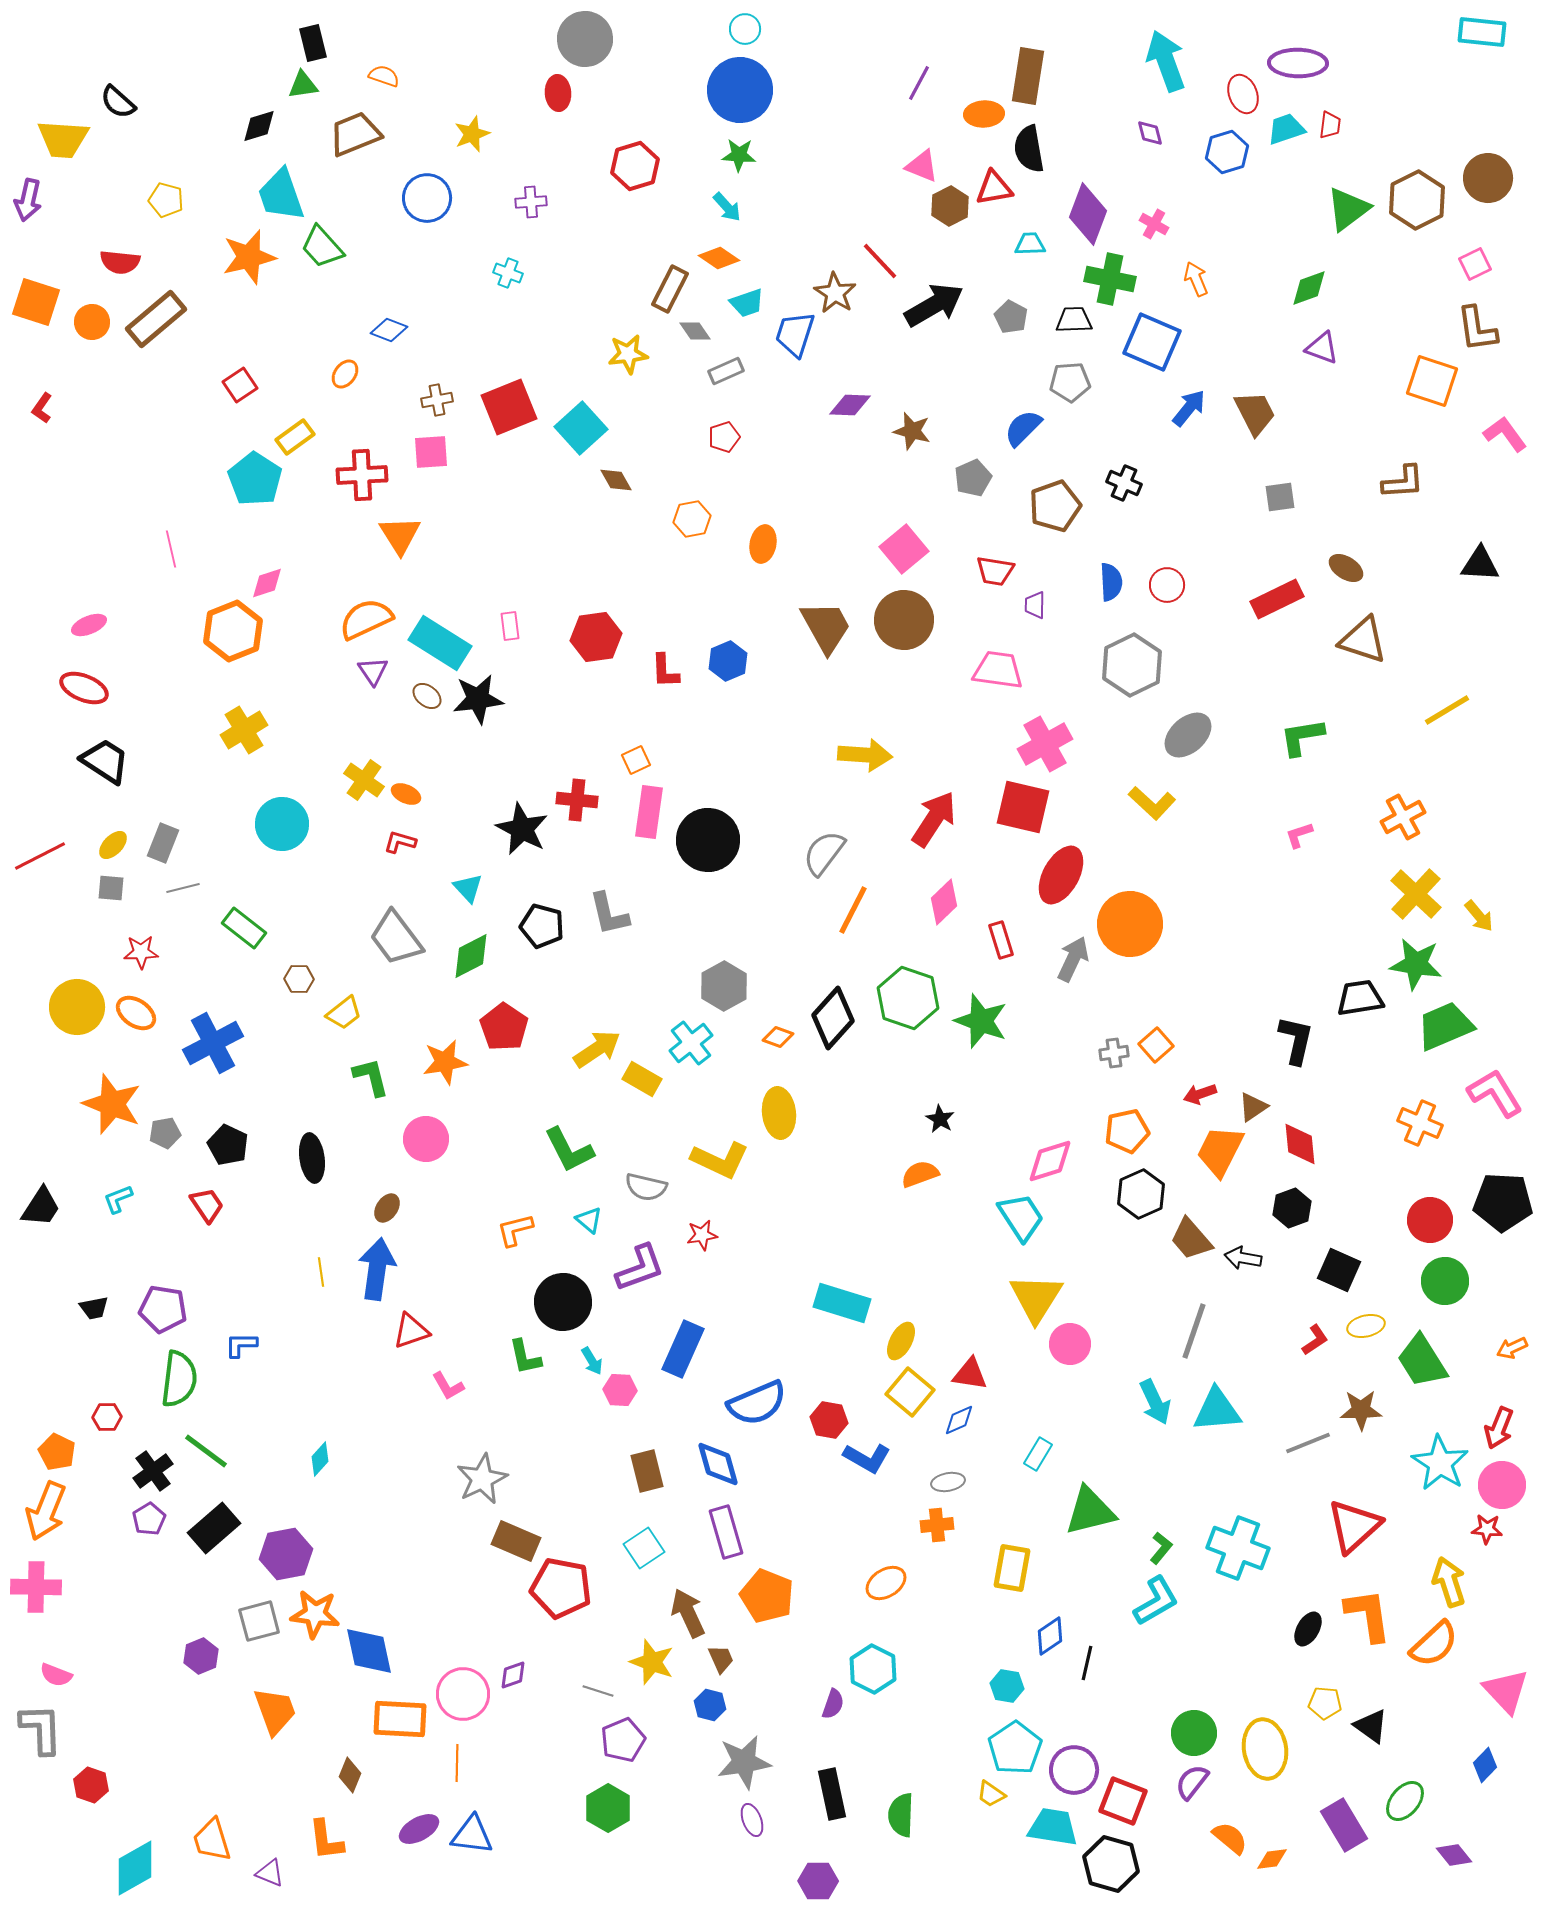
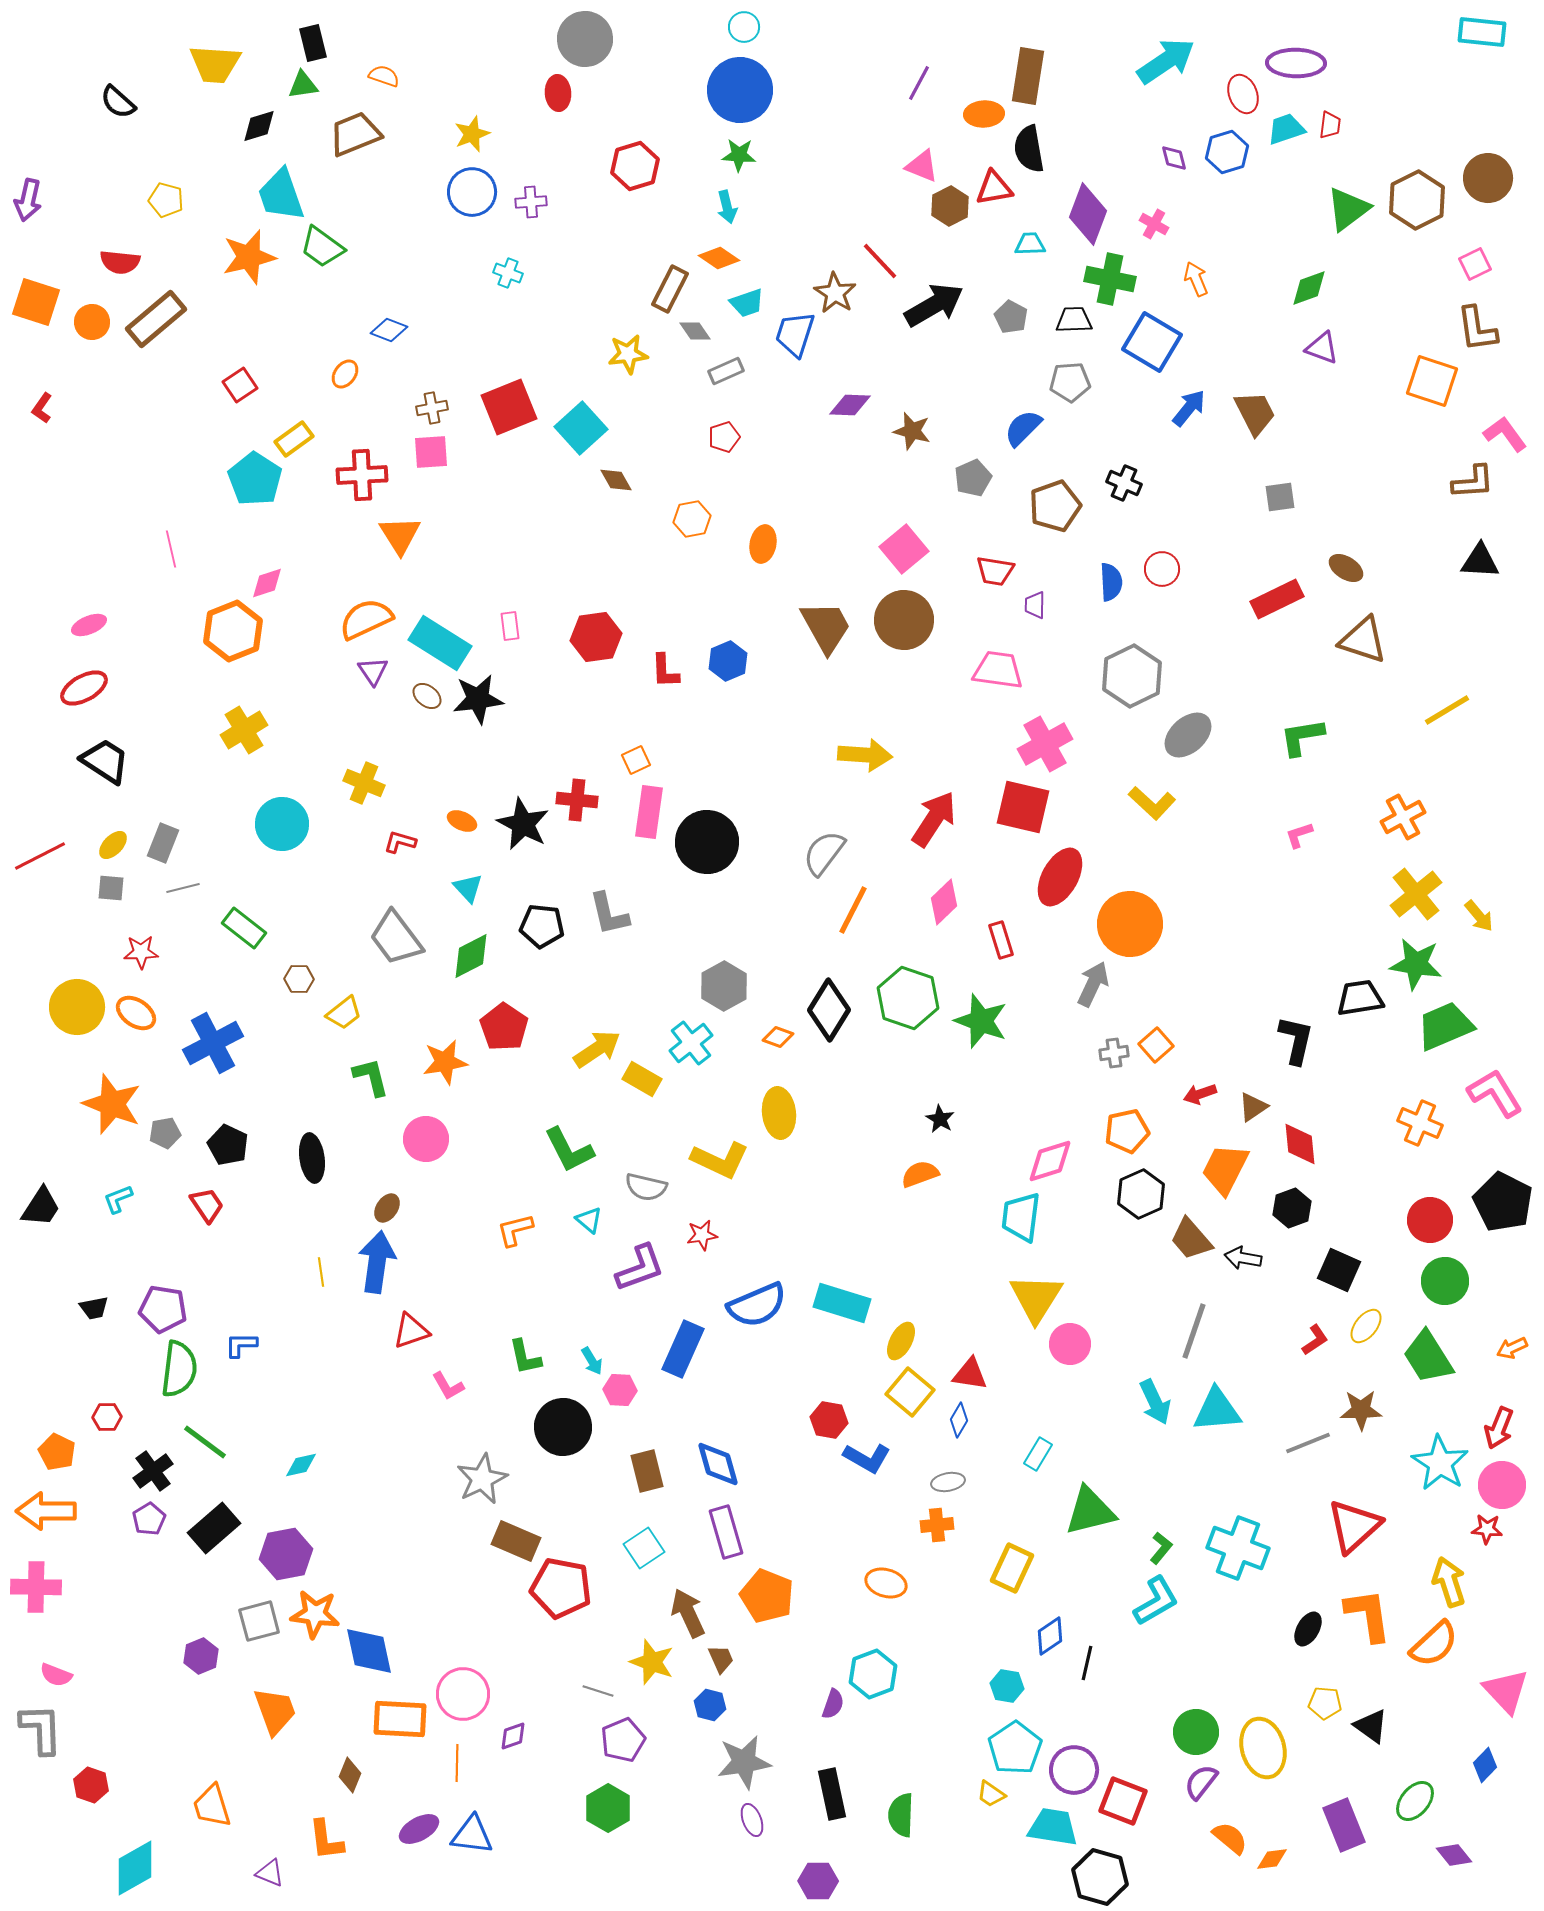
cyan circle at (745, 29): moved 1 px left, 2 px up
cyan arrow at (1166, 61): rotated 76 degrees clockwise
purple ellipse at (1298, 63): moved 2 px left
purple diamond at (1150, 133): moved 24 px right, 25 px down
yellow trapezoid at (63, 139): moved 152 px right, 75 px up
blue circle at (427, 198): moved 45 px right, 6 px up
cyan arrow at (727, 207): rotated 28 degrees clockwise
green trapezoid at (322, 247): rotated 12 degrees counterclockwise
blue square at (1152, 342): rotated 8 degrees clockwise
brown cross at (437, 400): moved 5 px left, 8 px down
yellow rectangle at (295, 437): moved 1 px left, 2 px down
brown L-shape at (1403, 482): moved 70 px right
black triangle at (1480, 564): moved 3 px up
red circle at (1167, 585): moved 5 px left, 16 px up
gray hexagon at (1132, 665): moved 11 px down
red ellipse at (84, 688): rotated 51 degrees counterclockwise
yellow cross at (364, 780): moved 3 px down; rotated 12 degrees counterclockwise
orange ellipse at (406, 794): moved 56 px right, 27 px down
black star at (522, 829): moved 1 px right, 5 px up
black circle at (708, 840): moved 1 px left, 2 px down
red ellipse at (1061, 875): moved 1 px left, 2 px down
yellow cross at (1416, 894): rotated 8 degrees clockwise
black pentagon at (542, 926): rotated 9 degrees counterclockwise
gray arrow at (1073, 959): moved 20 px right, 25 px down
black diamond at (833, 1018): moved 4 px left, 8 px up; rotated 10 degrees counterclockwise
orange trapezoid at (1220, 1151): moved 5 px right, 18 px down
black pentagon at (1503, 1202): rotated 24 degrees clockwise
cyan trapezoid at (1021, 1217): rotated 140 degrees counterclockwise
blue arrow at (377, 1269): moved 7 px up
black circle at (563, 1302): moved 125 px down
yellow ellipse at (1366, 1326): rotated 39 degrees counterclockwise
green trapezoid at (1422, 1361): moved 6 px right, 4 px up
green semicircle at (179, 1379): moved 10 px up
blue semicircle at (757, 1403): moved 98 px up
blue diamond at (959, 1420): rotated 36 degrees counterclockwise
green line at (206, 1451): moved 1 px left, 9 px up
cyan diamond at (320, 1459): moved 19 px left, 6 px down; rotated 36 degrees clockwise
orange arrow at (46, 1511): rotated 68 degrees clockwise
yellow rectangle at (1012, 1568): rotated 15 degrees clockwise
orange ellipse at (886, 1583): rotated 48 degrees clockwise
cyan hexagon at (873, 1669): moved 5 px down; rotated 12 degrees clockwise
purple diamond at (513, 1675): moved 61 px down
green circle at (1194, 1733): moved 2 px right, 1 px up
yellow ellipse at (1265, 1749): moved 2 px left, 1 px up; rotated 6 degrees counterclockwise
purple semicircle at (1192, 1782): moved 9 px right
green ellipse at (1405, 1801): moved 10 px right
purple rectangle at (1344, 1825): rotated 9 degrees clockwise
orange trapezoid at (212, 1840): moved 34 px up
black hexagon at (1111, 1864): moved 11 px left, 13 px down
